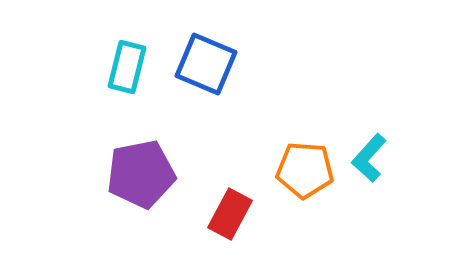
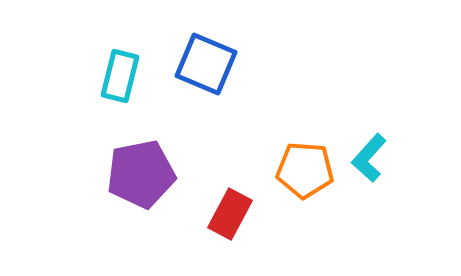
cyan rectangle: moved 7 px left, 9 px down
